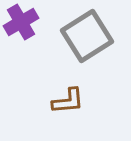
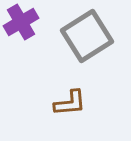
brown L-shape: moved 2 px right, 2 px down
